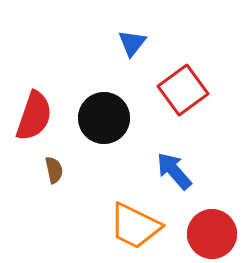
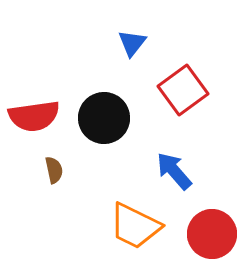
red semicircle: rotated 63 degrees clockwise
